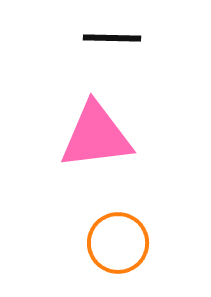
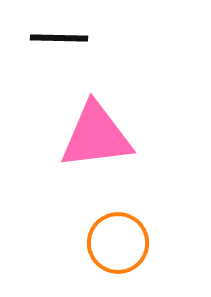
black line: moved 53 px left
